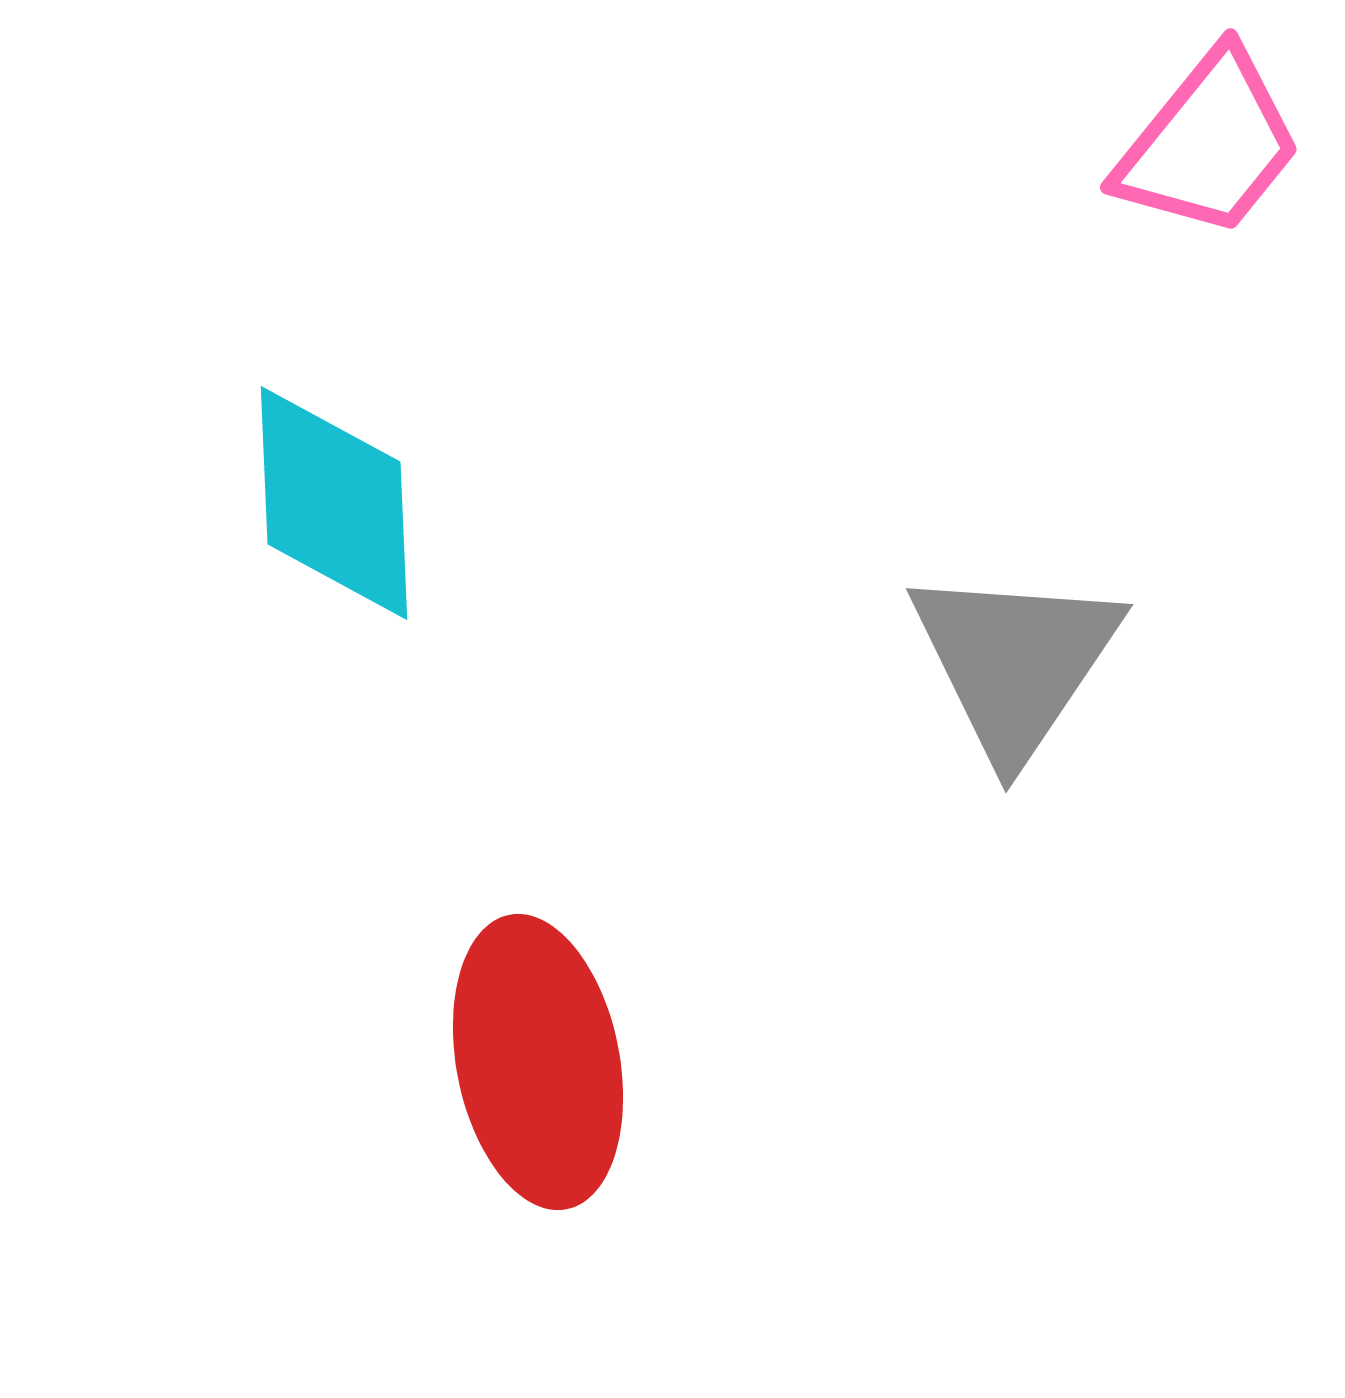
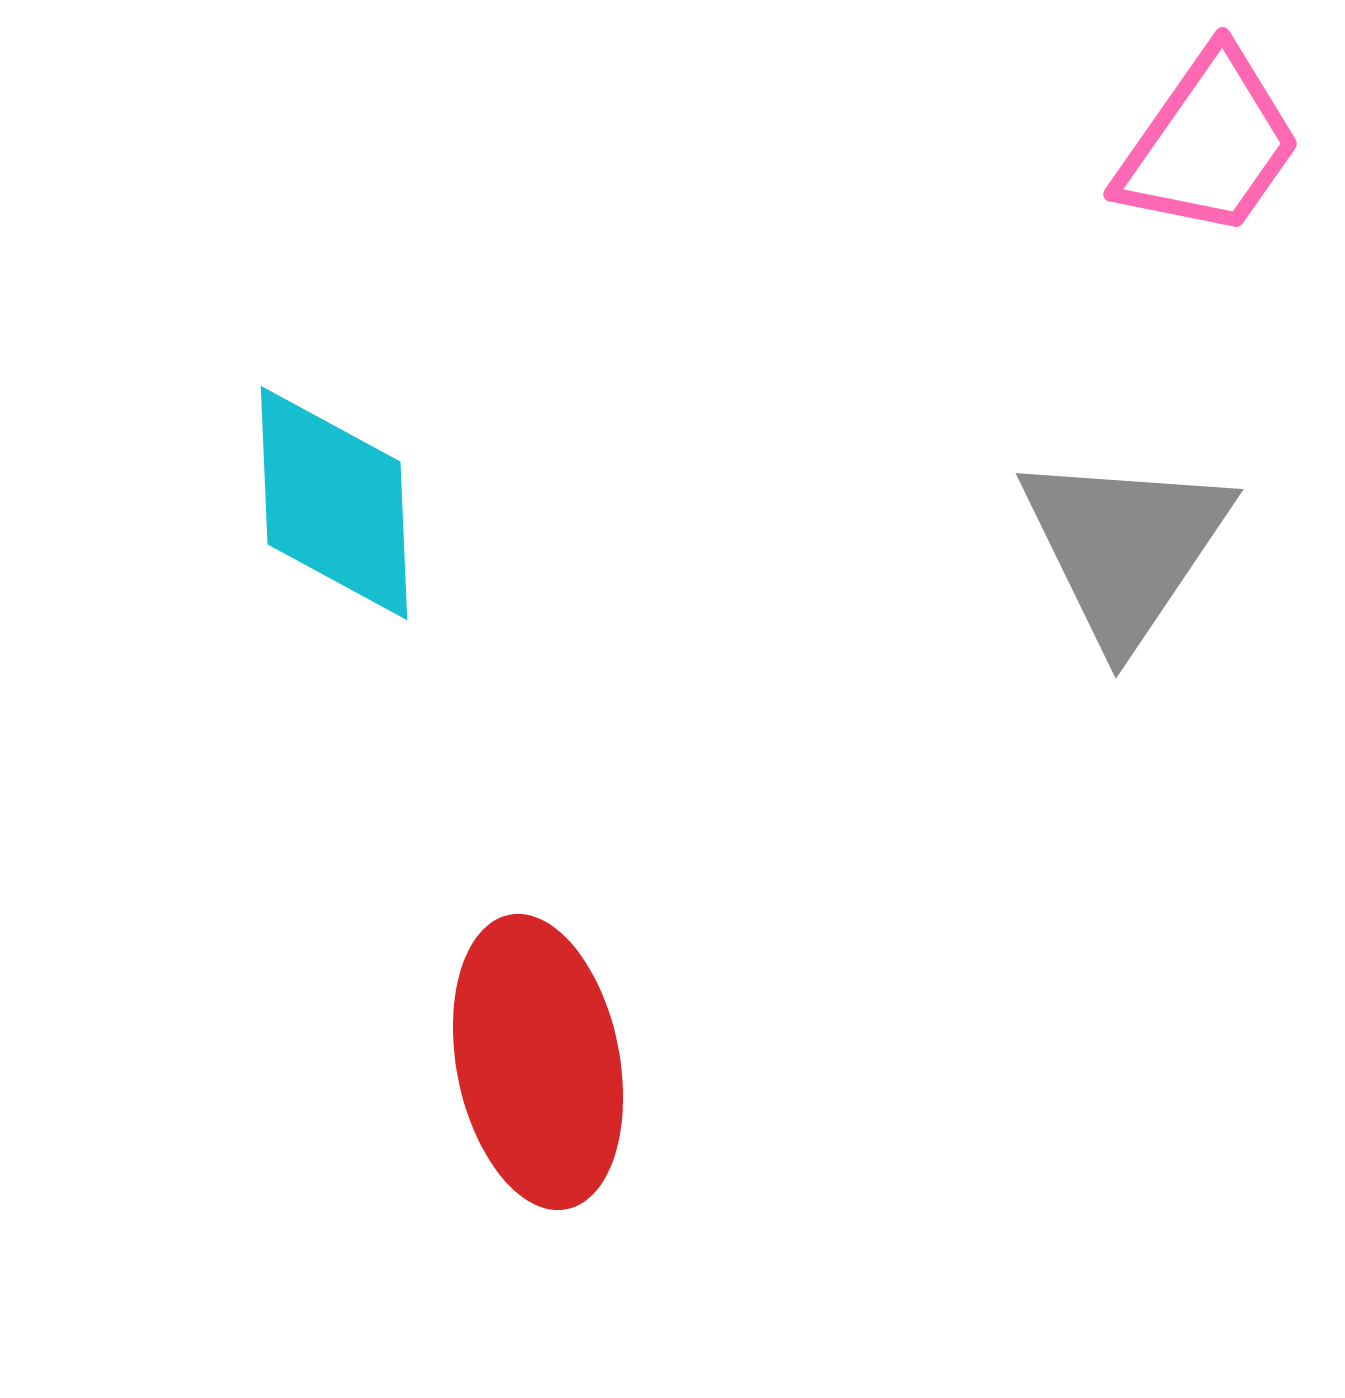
pink trapezoid: rotated 4 degrees counterclockwise
gray triangle: moved 110 px right, 115 px up
